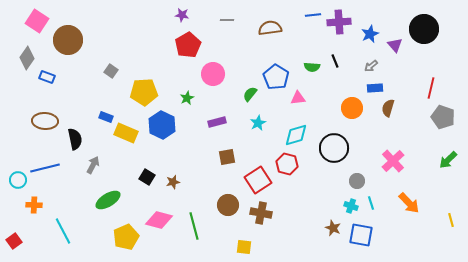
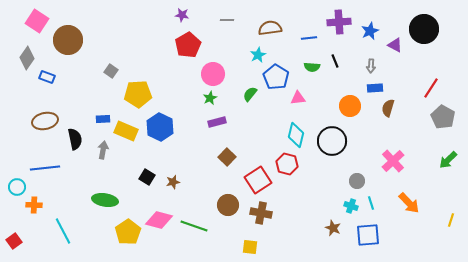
blue line at (313, 15): moved 4 px left, 23 px down
blue star at (370, 34): moved 3 px up
purple triangle at (395, 45): rotated 21 degrees counterclockwise
gray arrow at (371, 66): rotated 48 degrees counterclockwise
red line at (431, 88): rotated 20 degrees clockwise
yellow pentagon at (144, 92): moved 6 px left, 2 px down
green star at (187, 98): moved 23 px right
orange circle at (352, 108): moved 2 px left, 2 px up
blue rectangle at (106, 117): moved 3 px left, 2 px down; rotated 24 degrees counterclockwise
gray pentagon at (443, 117): rotated 10 degrees clockwise
brown ellipse at (45, 121): rotated 15 degrees counterclockwise
cyan star at (258, 123): moved 68 px up
blue hexagon at (162, 125): moved 2 px left, 2 px down
yellow rectangle at (126, 133): moved 2 px up
cyan diamond at (296, 135): rotated 60 degrees counterclockwise
black circle at (334, 148): moved 2 px left, 7 px up
brown square at (227, 157): rotated 36 degrees counterclockwise
gray arrow at (93, 165): moved 10 px right, 15 px up; rotated 18 degrees counterclockwise
blue line at (45, 168): rotated 8 degrees clockwise
cyan circle at (18, 180): moved 1 px left, 7 px down
green ellipse at (108, 200): moved 3 px left; rotated 40 degrees clockwise
yellow line at (451, 220): rotated 32 degrees clockwise
green line at (194, 226): rotated 56 degrees counterclockwise
blue square at (361, 235): moved 7 px right; rotated 15 degrees counterclockwise
yellow pentagon at (126, 237): moved 2 px right, 5 px up; rotated 10 degrees counterclockwise
yellow square at (244, 247): moved 6 px right
